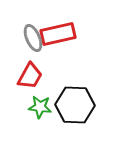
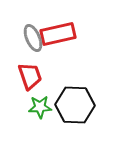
red trapezoid: rotated 48 degrees counterclockwise
green star: rotated 10 degrees counterclockwise
